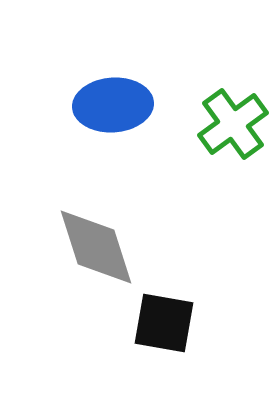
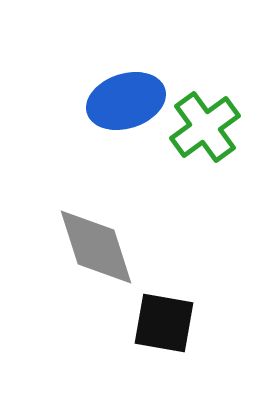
blue ellipse: moved 13 px right, 4 px up; rotated 14 degrees counterclockwise
green cross: moved 28 px left, 3 px down
